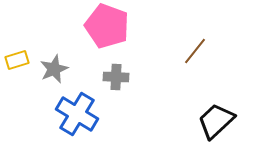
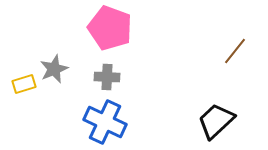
pink pentagon: moved 3 px right, 2 px down
brown line: moved 40 px right
yellow rectangle: moved 7 px right, 24 px down
gray cross: moved 9 px left
blue cross: moved 28 px right, 8 px down; rotated 6 degrees counterclockwise
